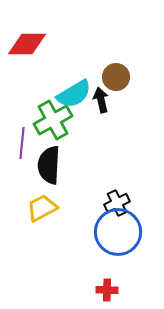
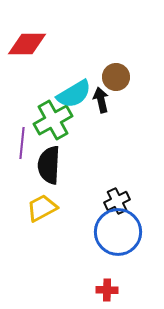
black cross: moved 2 px up
